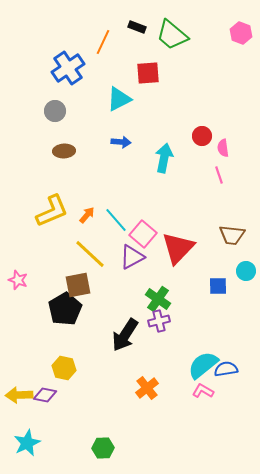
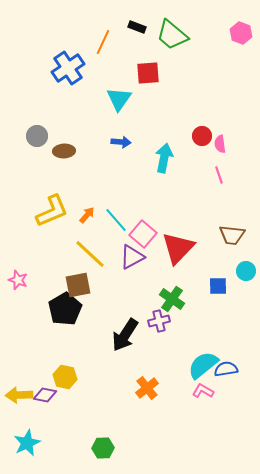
cyan triangle: rotated 28 degrees counterclockwise
gray circle: moved 18 px left, 25 px down
pink semicircle: moved 3 px left, 4 px up
green cross: moved 14 px right
yellow hexagon: moved 1 px right, 9 px down
